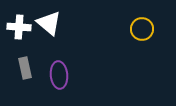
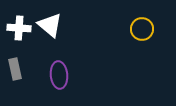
white triangle: moved 1 px right, 2 px down
white cross: moved 1 px down
gray rectangle: moved 10 px left, 1 px down
